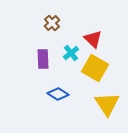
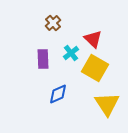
brown cross: moved 1 px right
blue diamond: rotated 55 degrees counterclockwise
